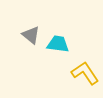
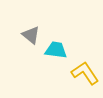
cyan trapezoid: moved 2 px left, 6 px down
